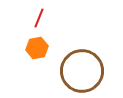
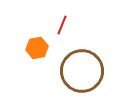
red line: moved 23 px right, 7 px down
